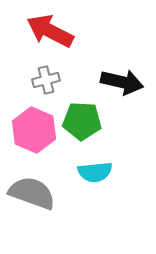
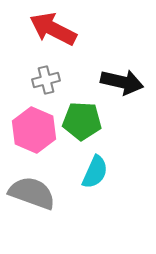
red arrow: moved 3 px right, 2 px up
cyan semicircle: rotated 60 degrees counterclockwise
